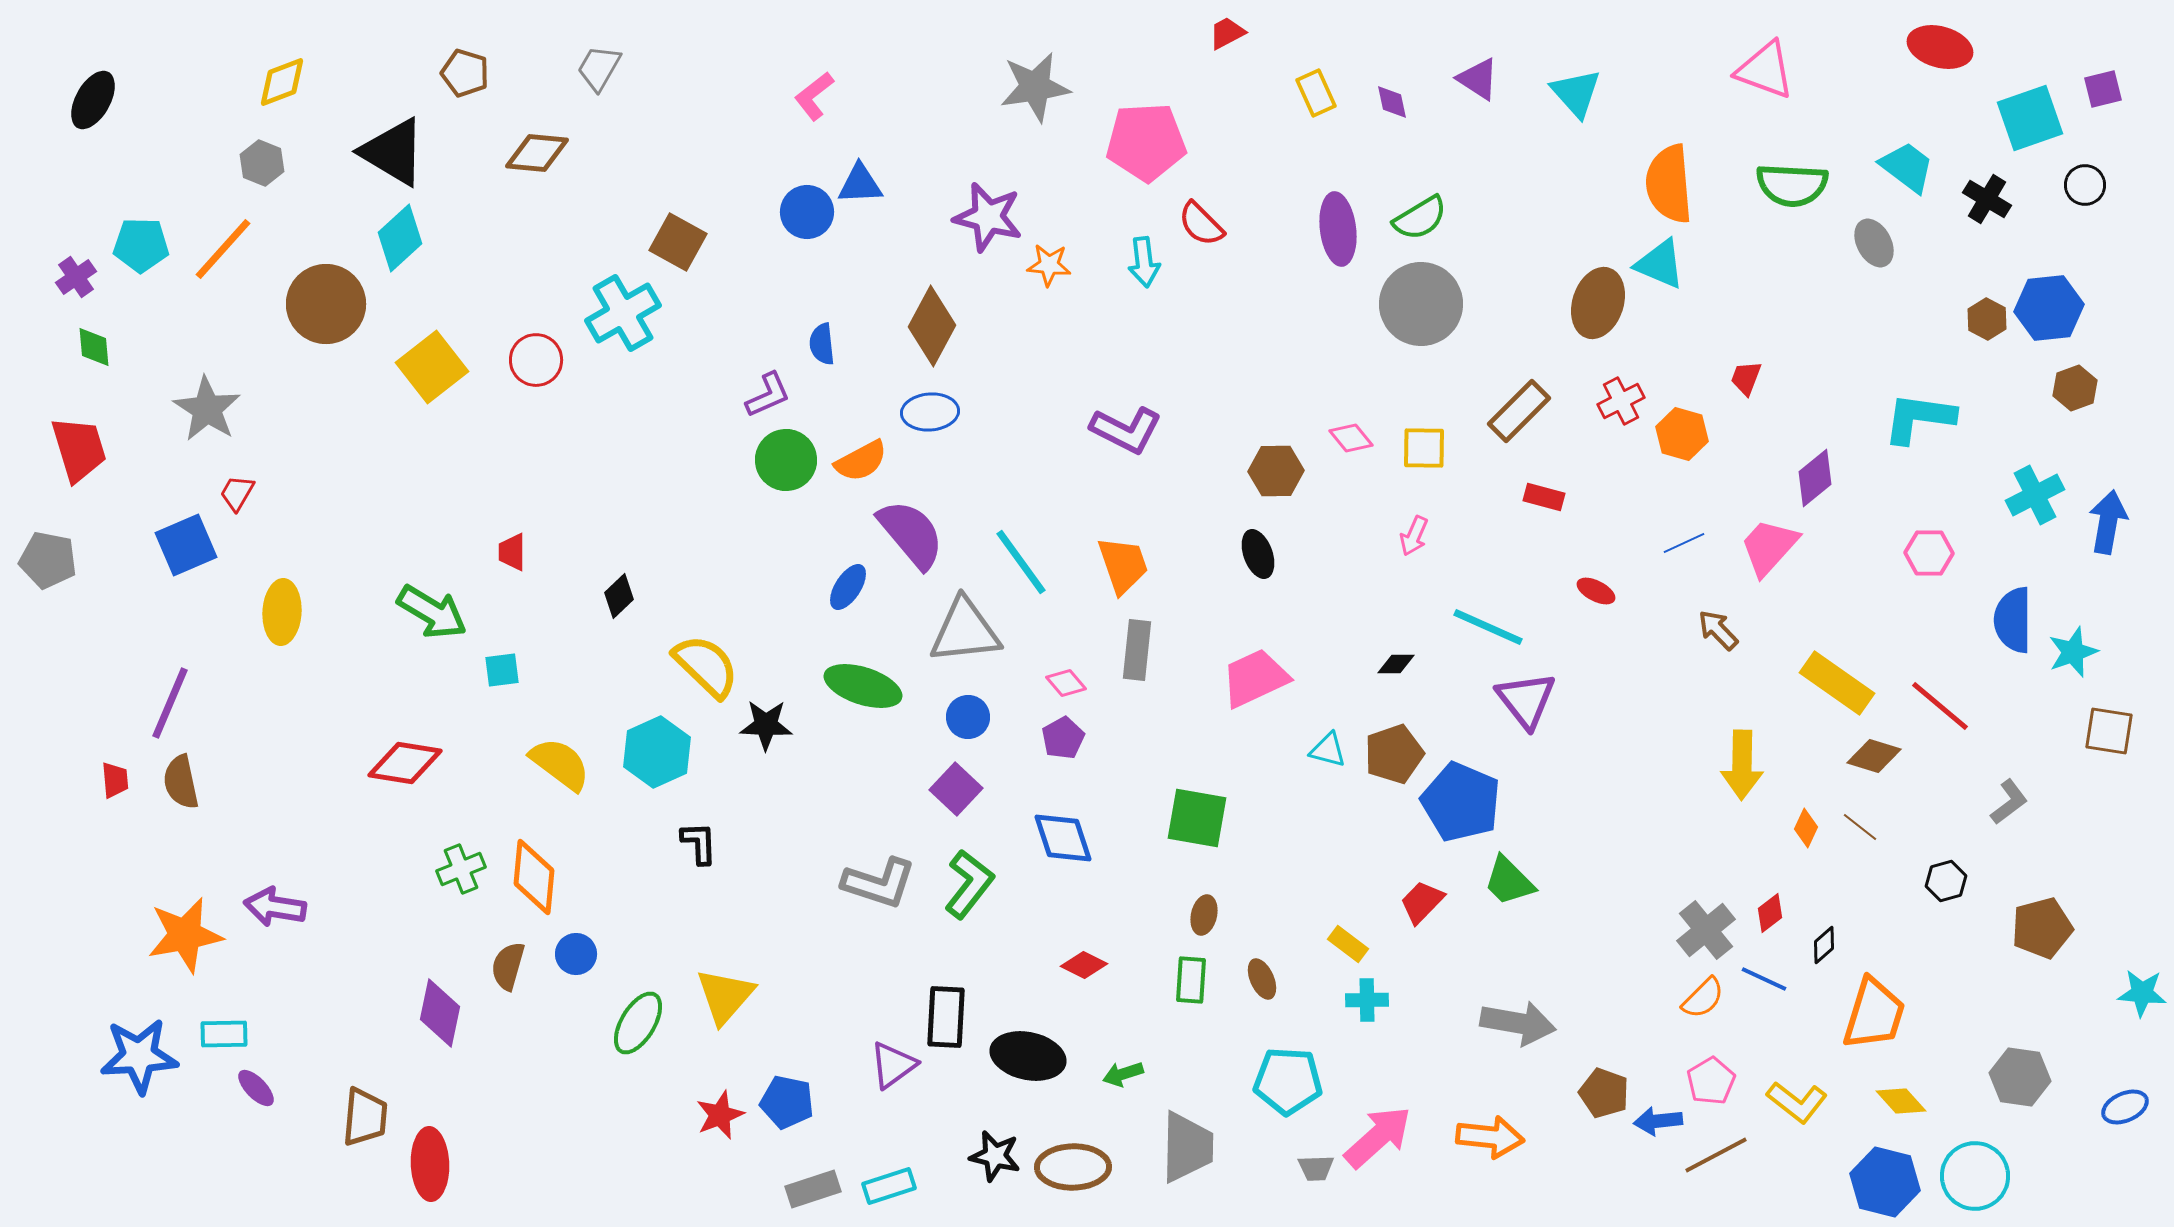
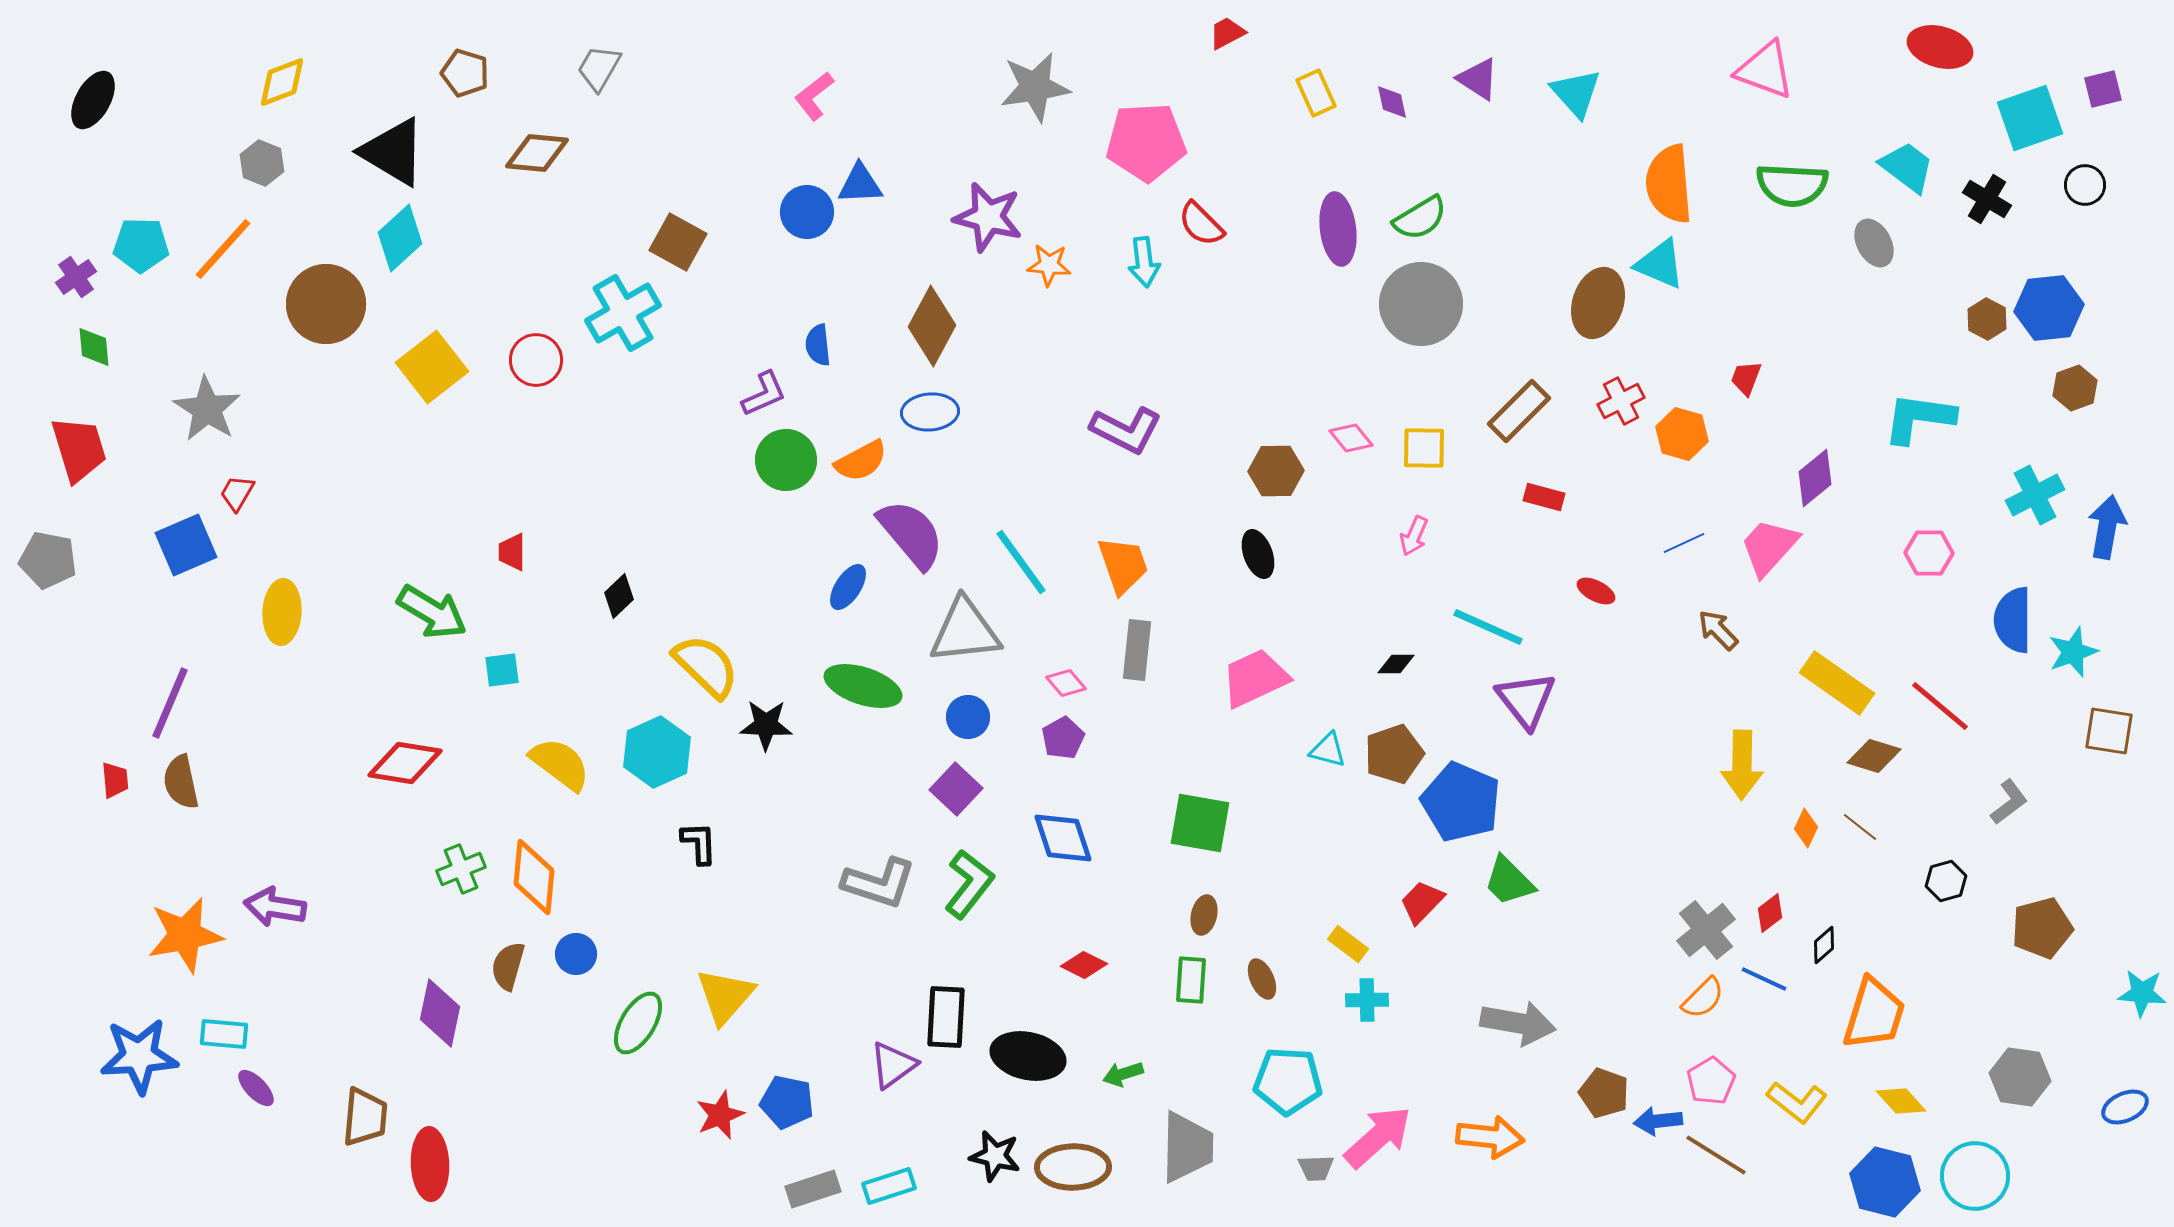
blue semicircle at (822, 344): moved 4 px left, 1 px down
purple L-shape at (768, 395): moved 4 px left, 1 px up
blue arrow at (2108, 522): moved 1 px left, 5 px down
green square at (1197, 818): moved 3 px right, 5 px down
cyan rectangle at (224, 1034): rotated 6 degrees clockwise
brown line at (1716, 1155): rotated 60 degrees clockwise
